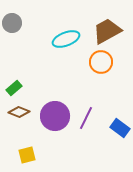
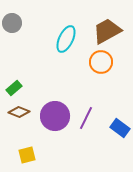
cyan ellipse: rotated 44 degrees counterclockwise
